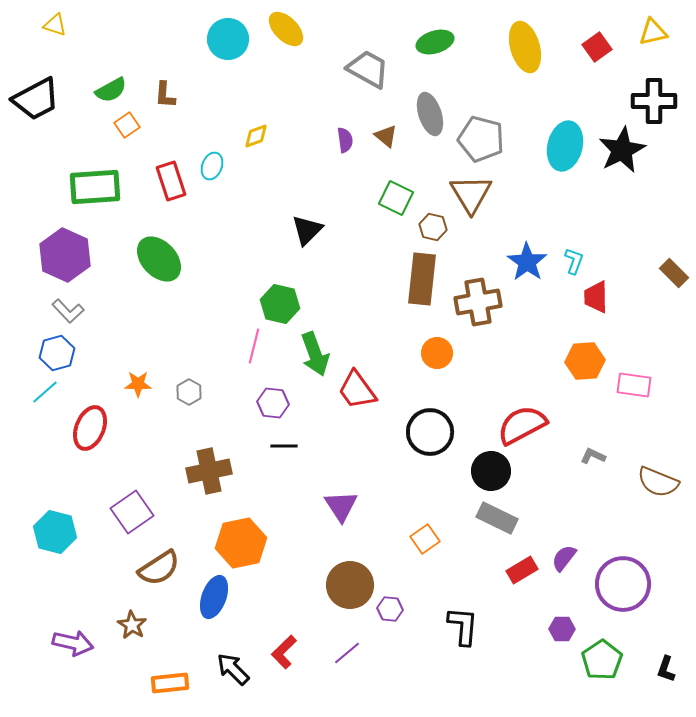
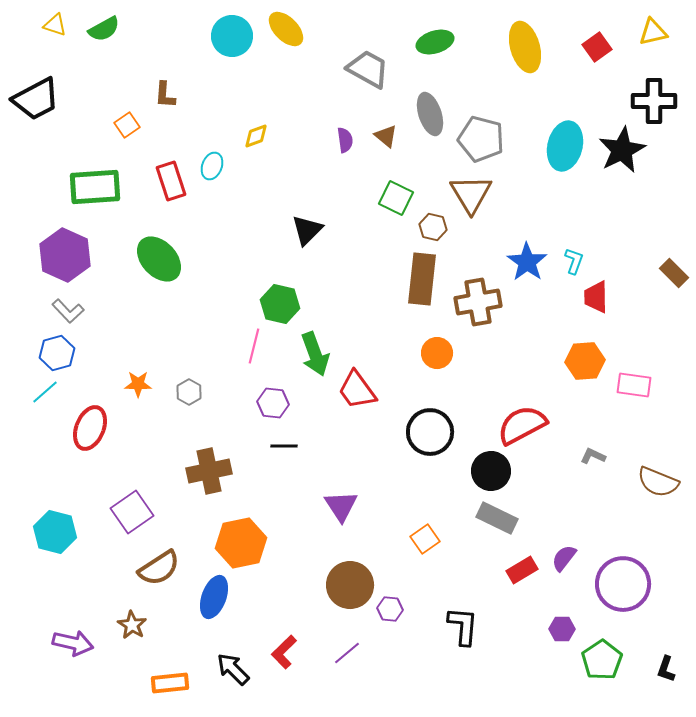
cyan circle at (228, 39): moved 4 px right, 3 px up
green semicircle at (111, 90): moved 7 px left, 61 px up
